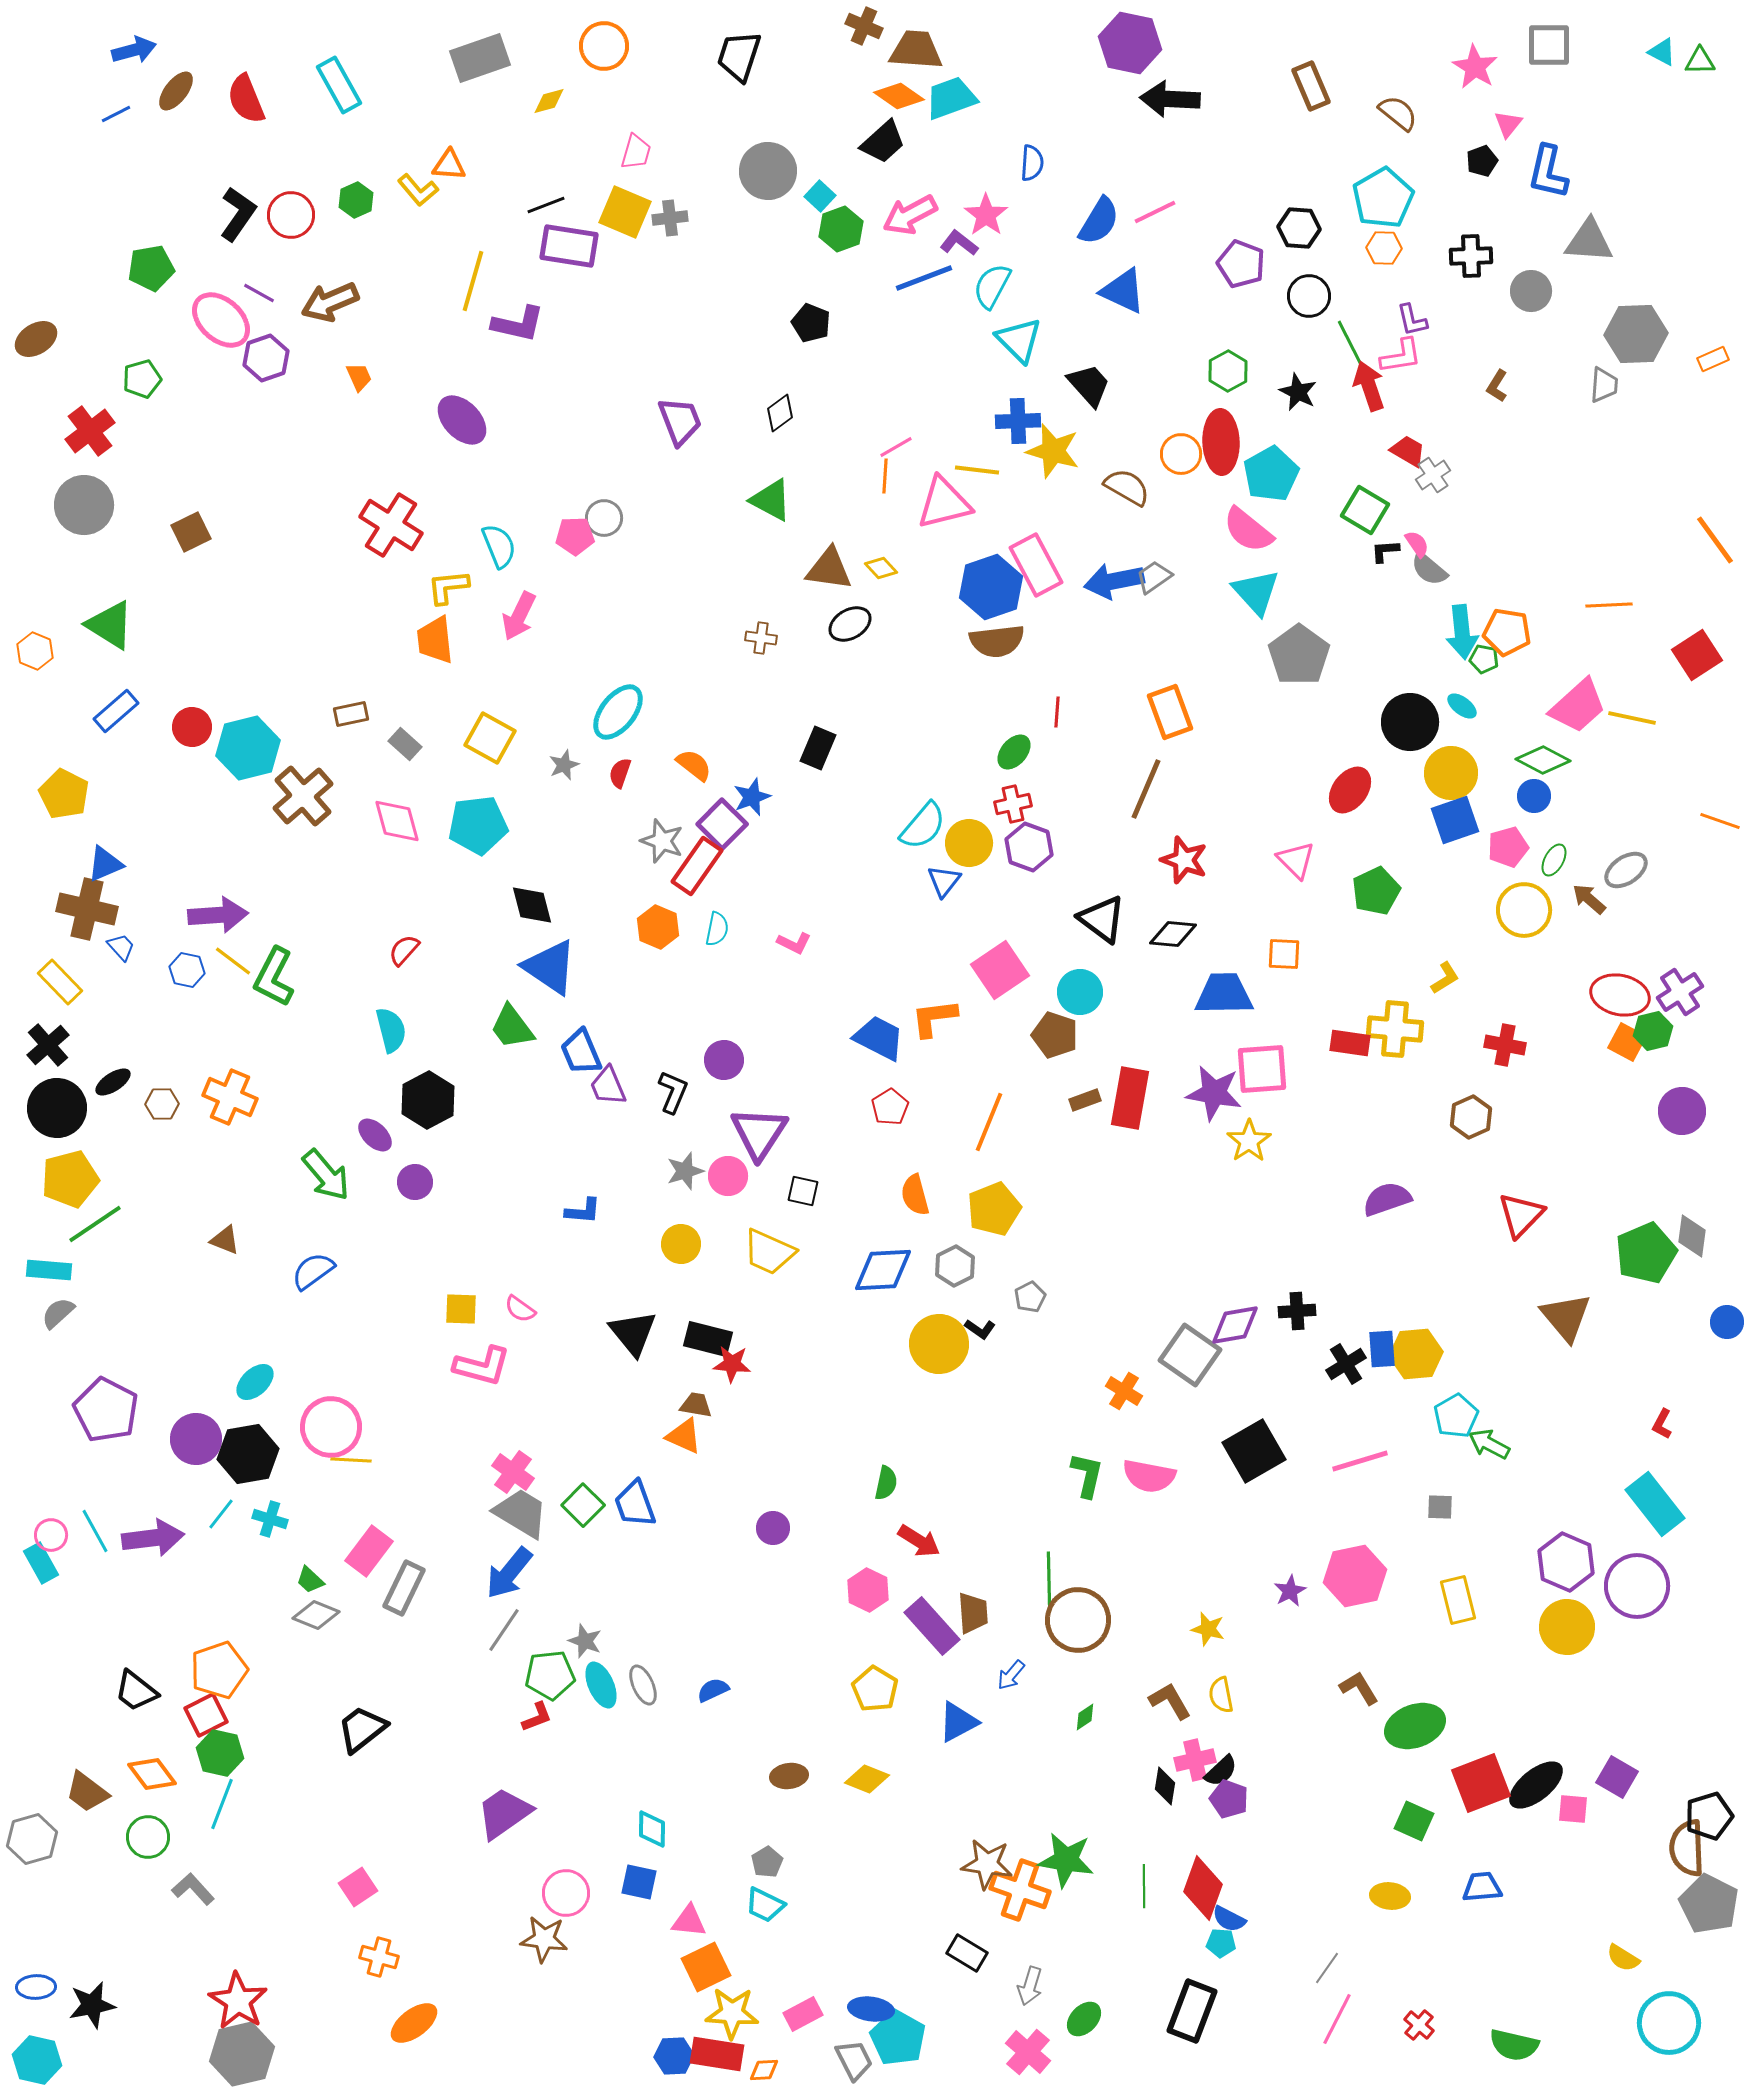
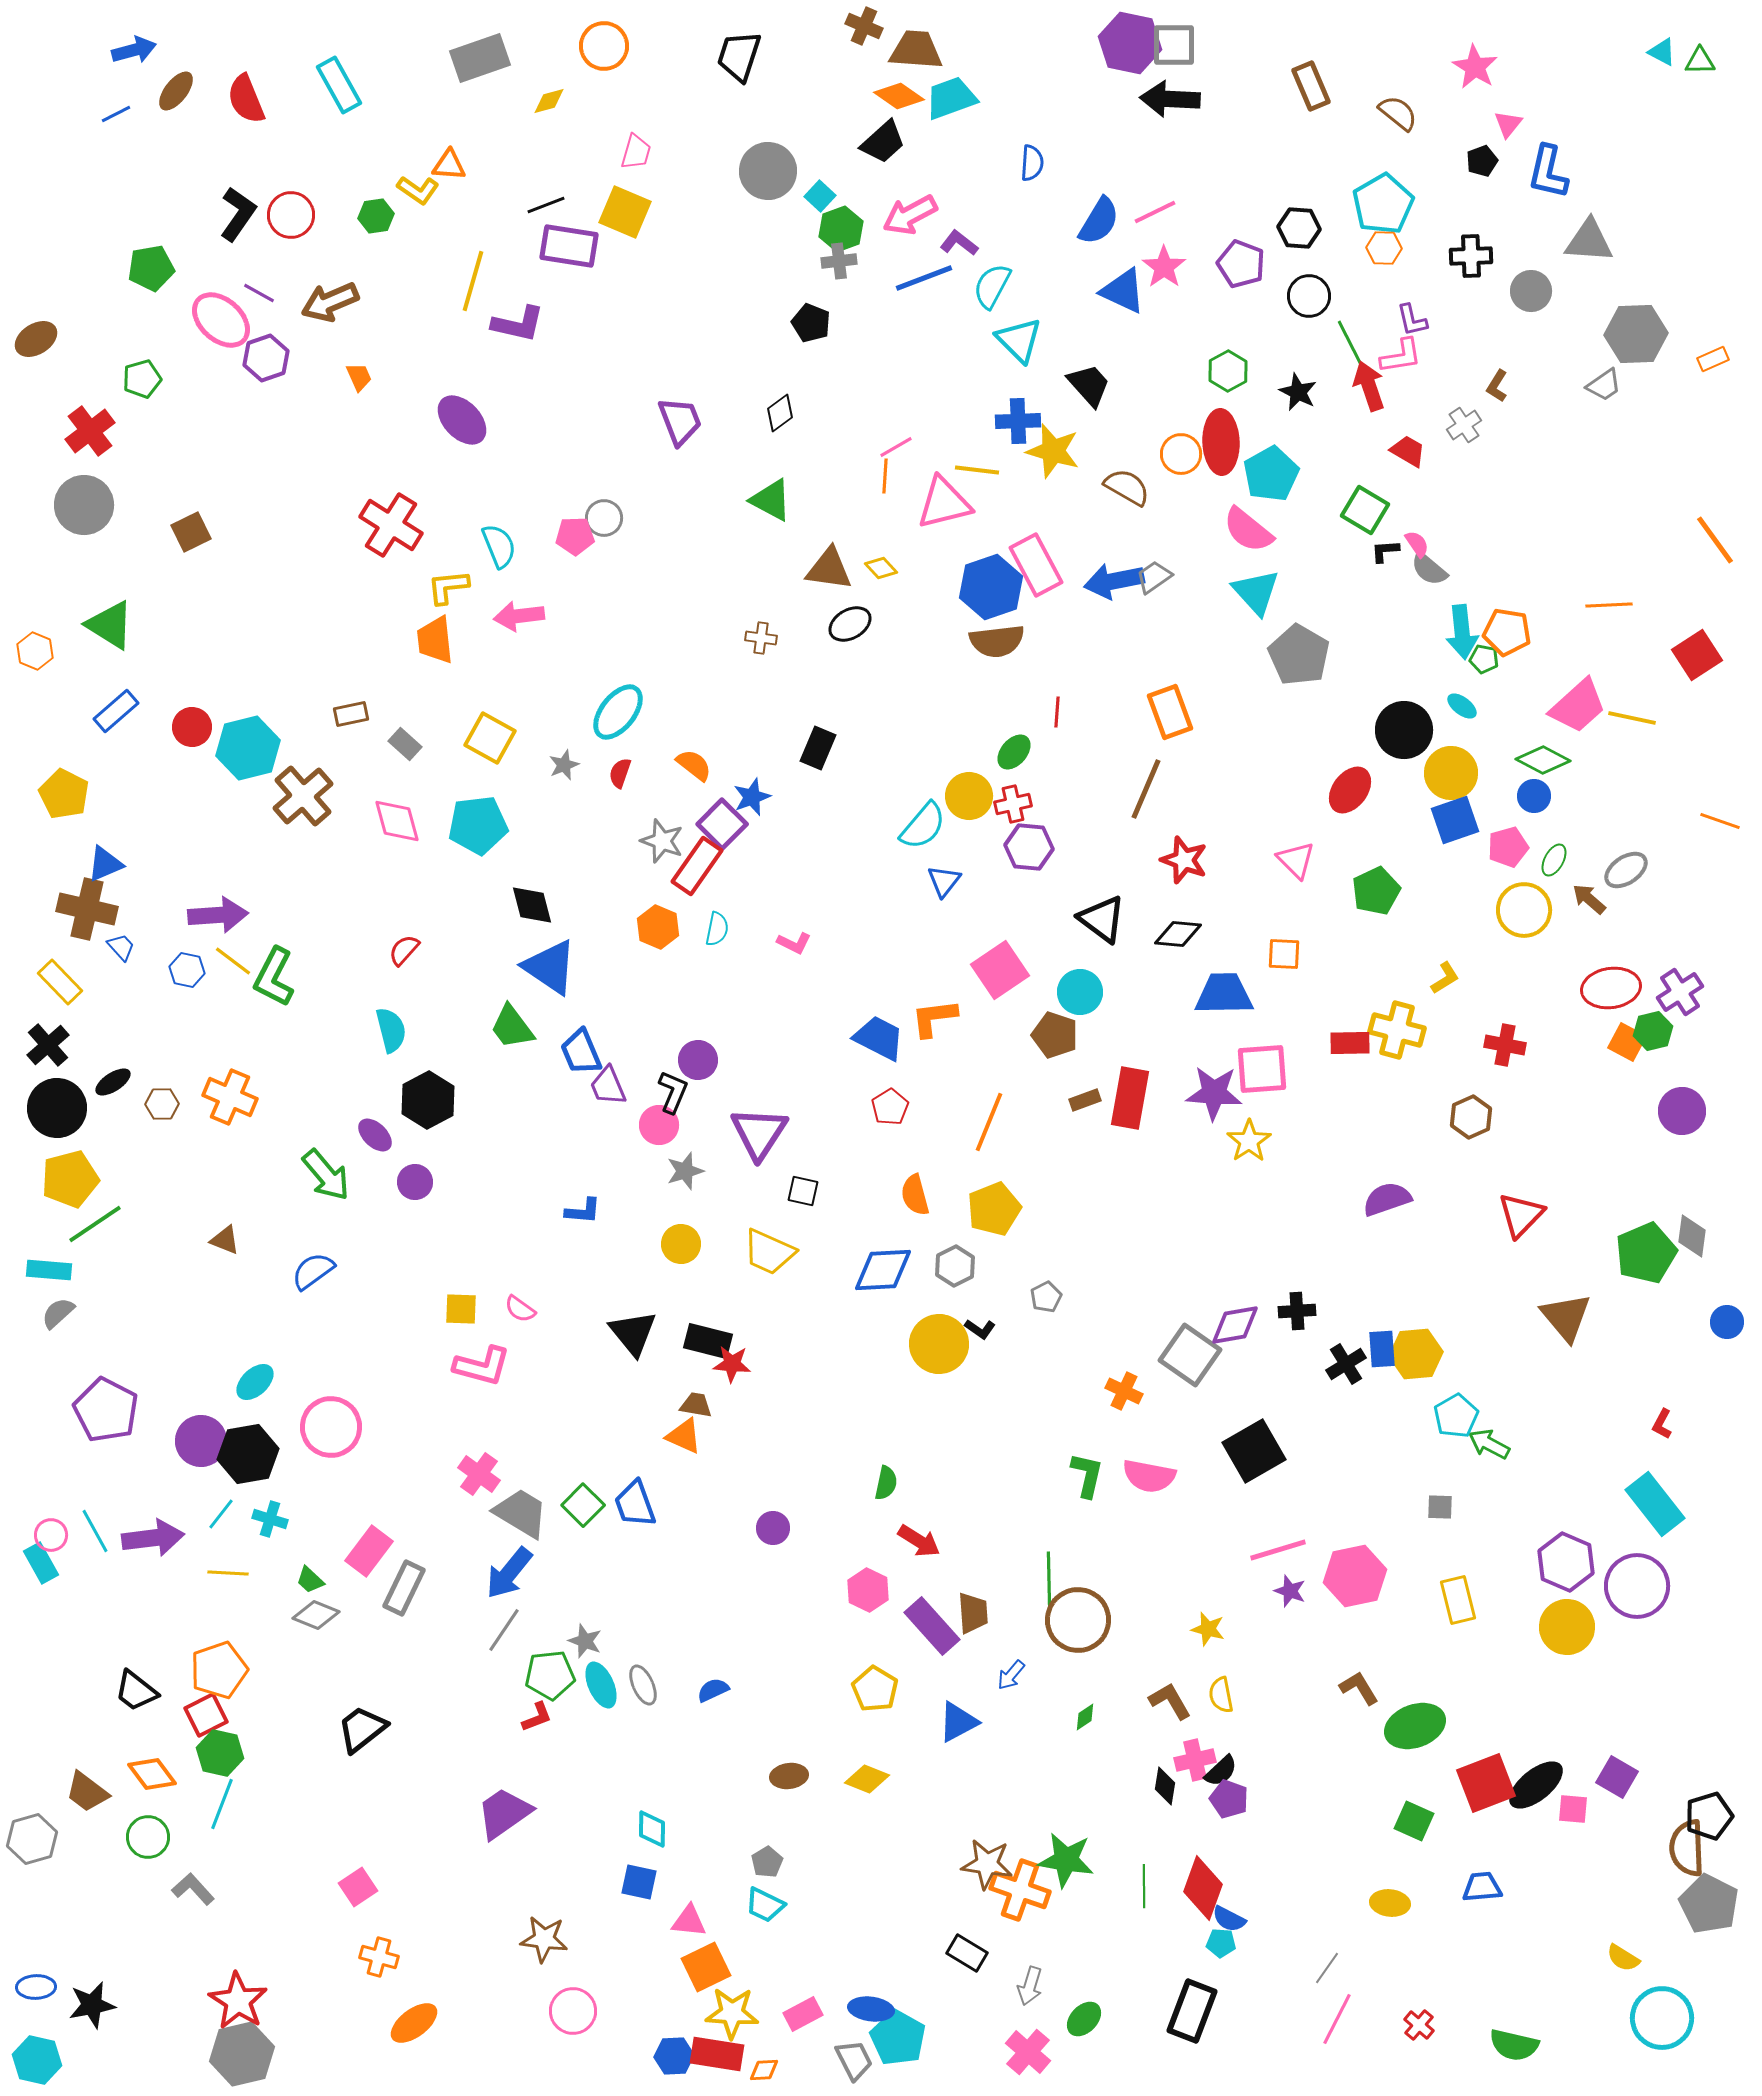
gray square at (1549, 45): moved 375 px left
yellow L-shape at (418, 190): rotated 15 degrees counterclockwise
cyan pentagon at (1383, 198): moved 6 px down
green hexagon at (356, 200): moved 20 px right, 16 px down; rotated 16 degrees clockwise
pink star at (986, 215): moved 178 px right, 52 px down
gray cross at (670, 218): moved 169 px right, 43 px down
gray trapezoid at (1604, 385): rotated 51 degrees clockwise
gray cross at (1433, 475): moved 31 px right, 50 px up
pink arrow at (519, 616): rotated 57 degrees clockwise
gray pentagon at (1299, 655): rotated 6 degrees counterclockwise
black circle at (1410, 722): moved 6 px left, 8 px down
yellow circle at (969, 843): moved 47 px up
purple hexagon at (1029, 847): rotated 15 degrees counterclockwise
black diamond at (1173, 934): moved 5 px right
red ellipse at (1620, 995): moved 9 px left, 7 px up; rotated 20 degrees counterclockwise
yellow cross at (1395, 1029): moved 2 px right, 1 px down; rotated 10 degrees clockwise
red rectangle at (1350, 1043): rotated 9 degrees counterclockwise
purple circle at (724, 1060): moved 26 px left
purple star at (1214, 1093): rotated 6 degrees counterclockwise
pink circle at (728, 1176): moved 69 px left, 51 px up
gray pentagon at (1030, 1297): moved 16 px right
black rectangle at (708, 1339): moved 2 px down
orange cross at (1124, 1391): rotated 6 degrees counterclockwise
purple circle at (196, 1439): moved 5 px right, 2 px down
yellow line at (351, 1460): moved 123 px left, 113 px down
pink line at (1360, 1461): moved 82 px left, 89 px down
pink cross at (513, 1472): moved 34 px left, 2 px down
purple star at (1290, 1591): rotated 24 degrees counterclockwise
red square at (1481, 1783): moved 5 px right
pink circle at (566, 1893): moved 7 px right, 118 px down
yellow ellipse at (1390, 1896): moved 7 px down
cyan circle at (1669, 2023): moved 7 px left, 5 px up
